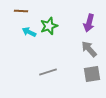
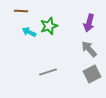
gray square: rotated 18 degrees counterclockwise
